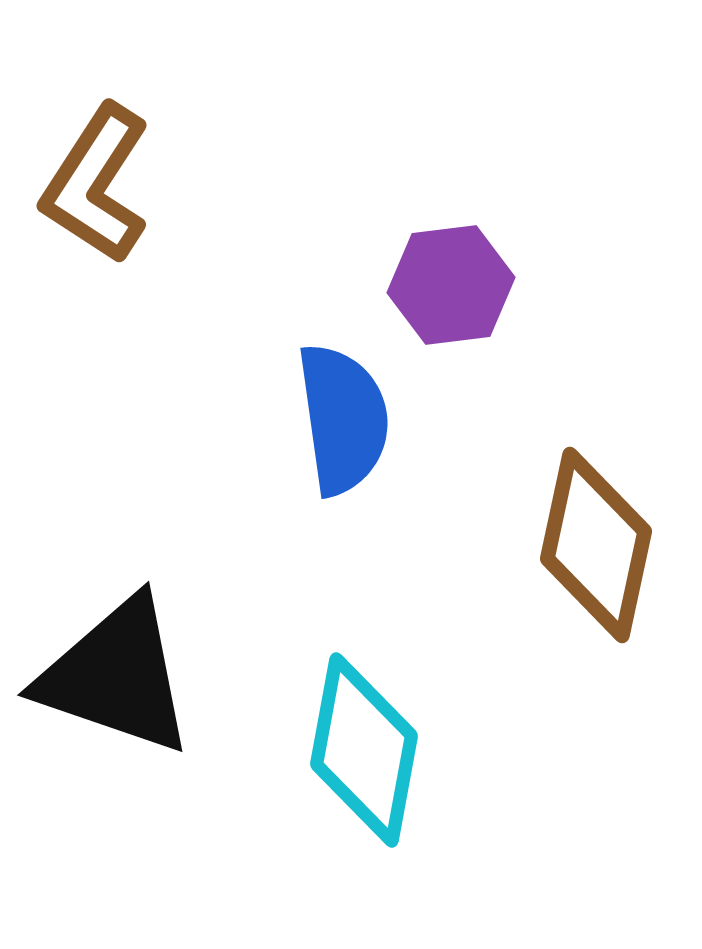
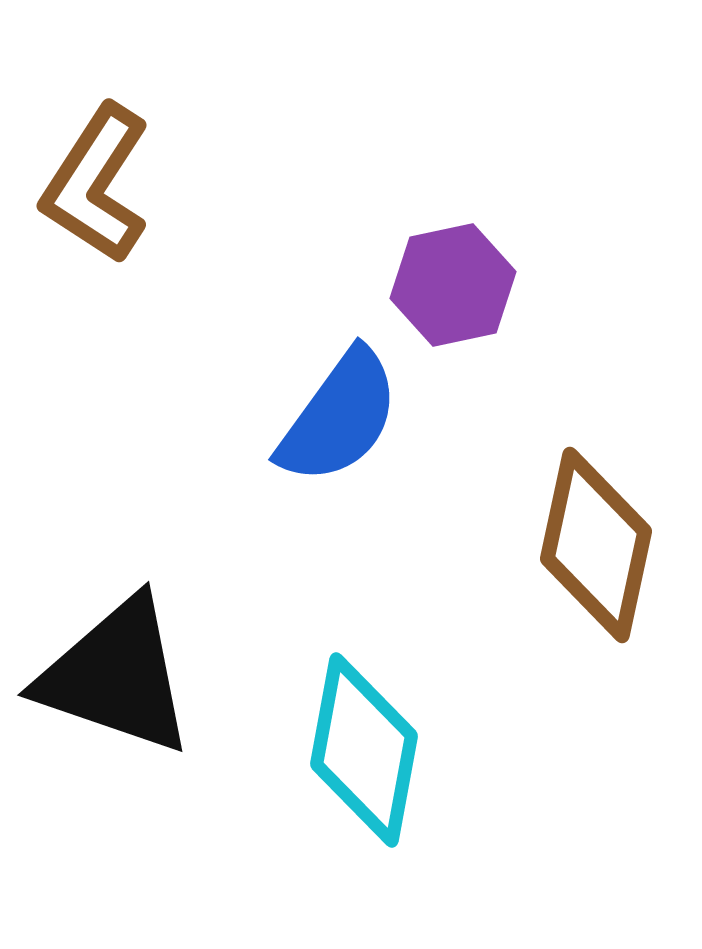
purple hexagon: moved 2 px right; rotated 5 degrees counterclockwise
blue semicircle: moved 4 px left, 2 px up; rotated 44 degrees clockwise
